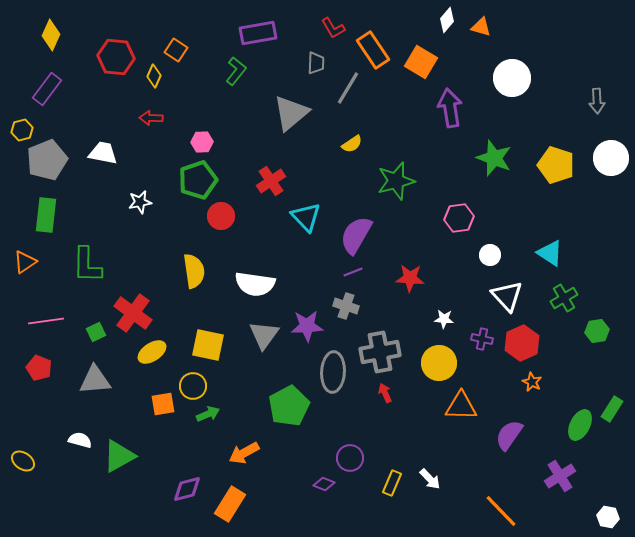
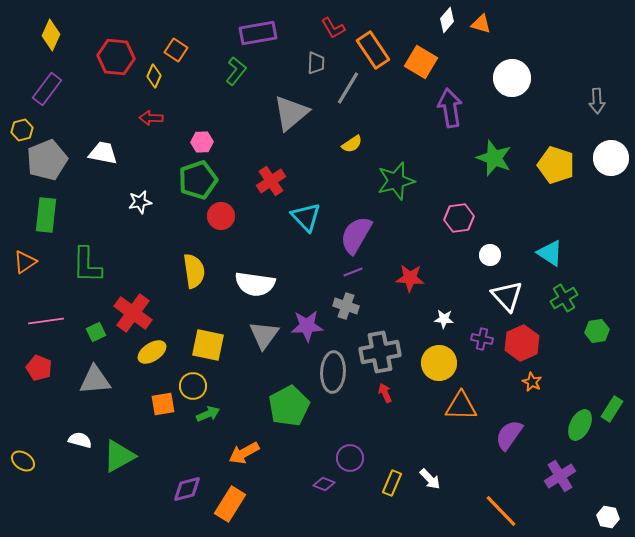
orange triangle at (481, 27): moved 3 px up
